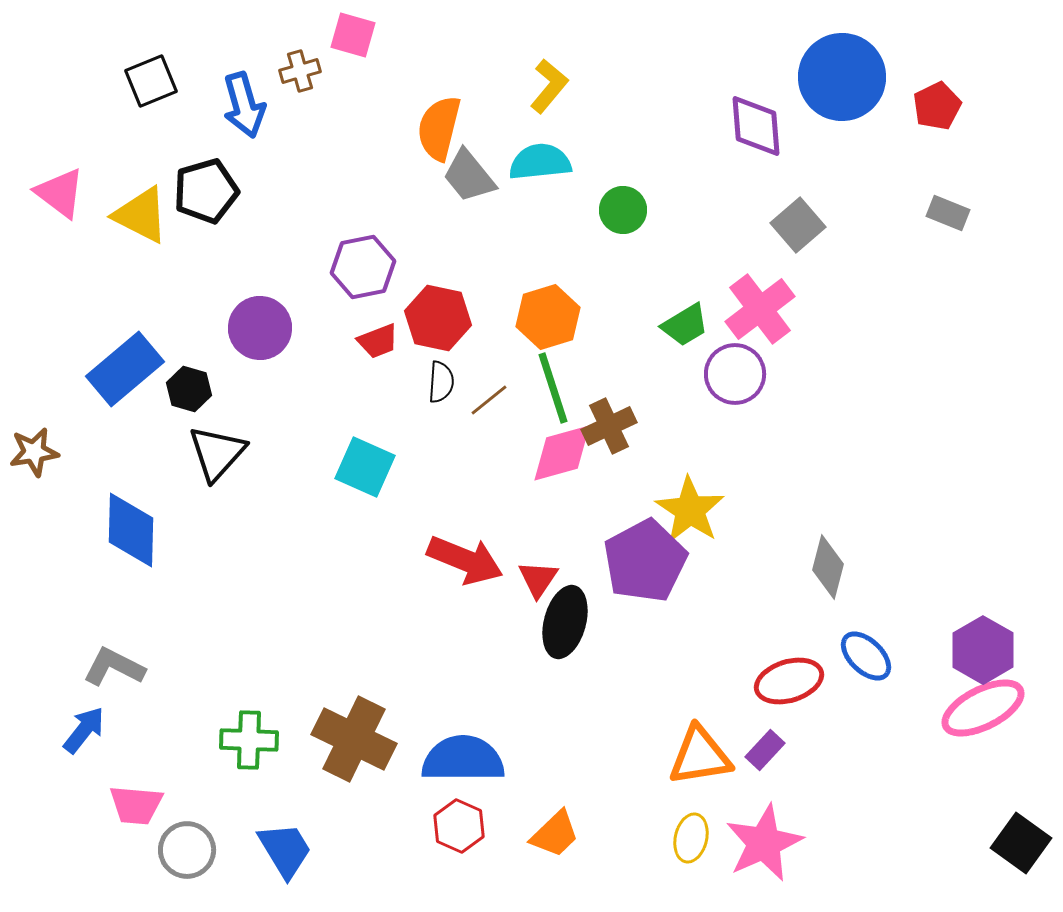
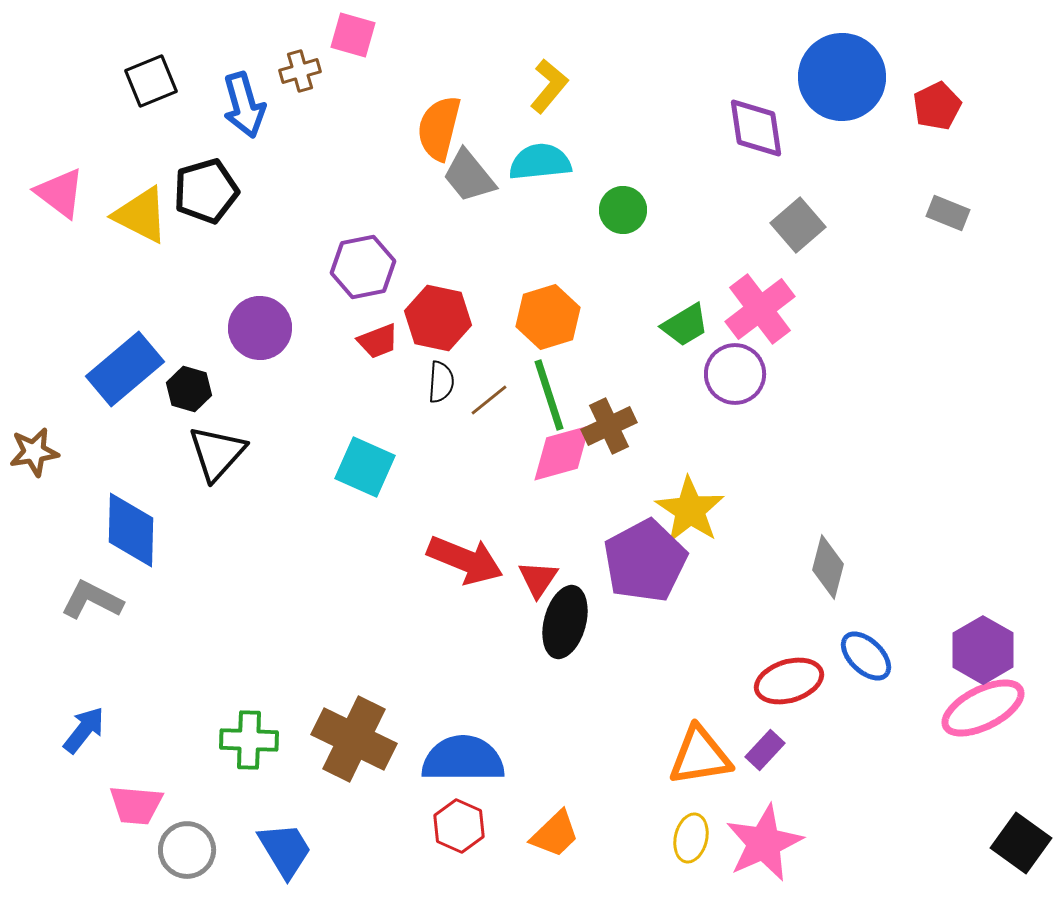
purple diamond at (756, 126): moved 2 px down; rotated 4 degrees counterclockwise
green line at (553, 388): moved 4 px left, 7 px down
gray L-shape at (114, 667): moved 22 px left, 67 px up
